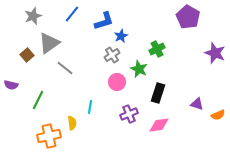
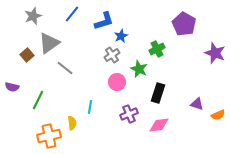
purple pentagon: moved 4 px left, 7 px down
purple semicircle: moved 1 px right, 2 px down
